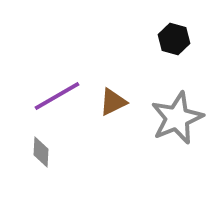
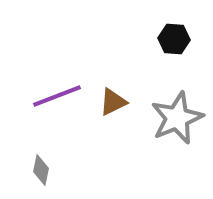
black hexagon: rotated 12 degrees counterclockwise
purple line: rotated 9 degrees clockwise
gray diamond: moved 18 px down; rotated 8 degrees clockwise
